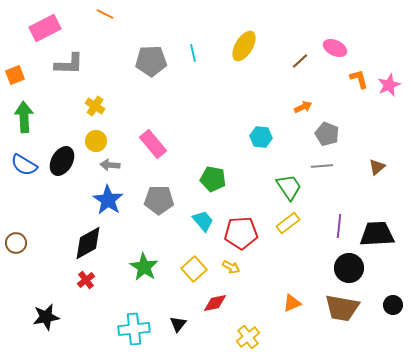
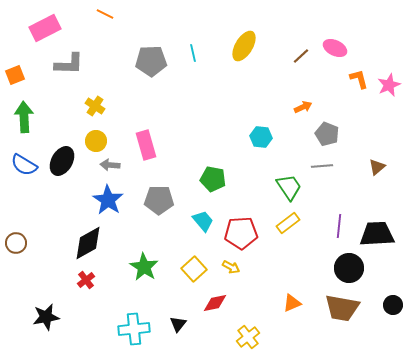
brown line at (300, 61): moved 1 px right, 5 px up
pink rectangle at (153, 144): moved 7 px left, 1 px down; rotated 24 degrees clockwise
